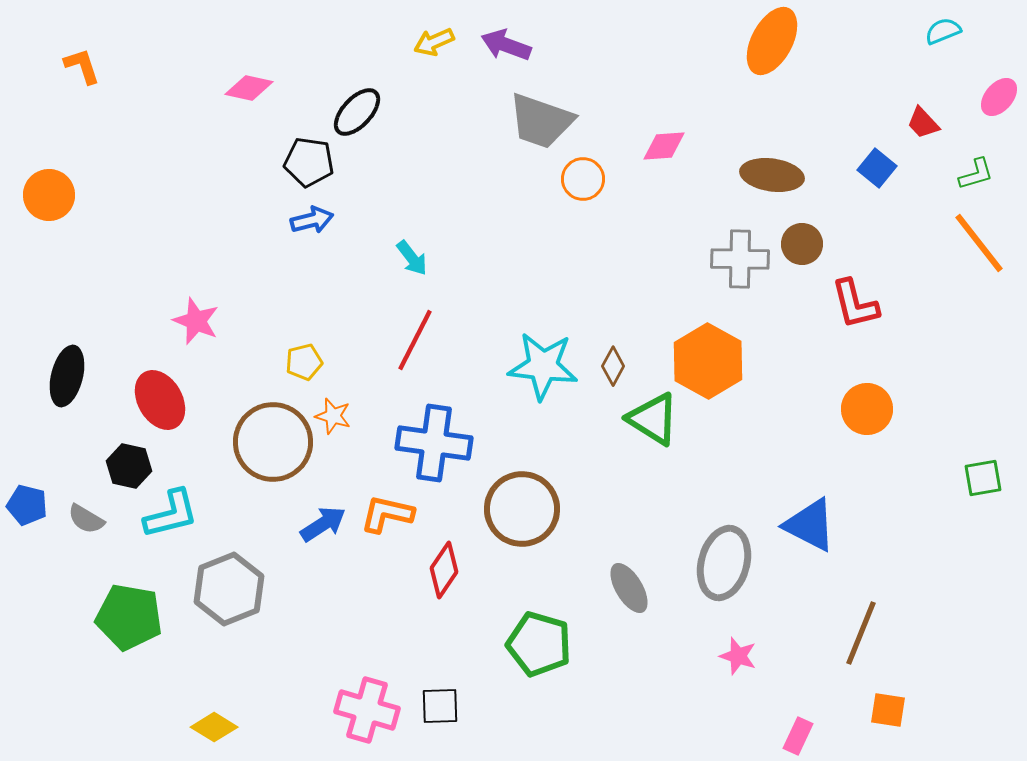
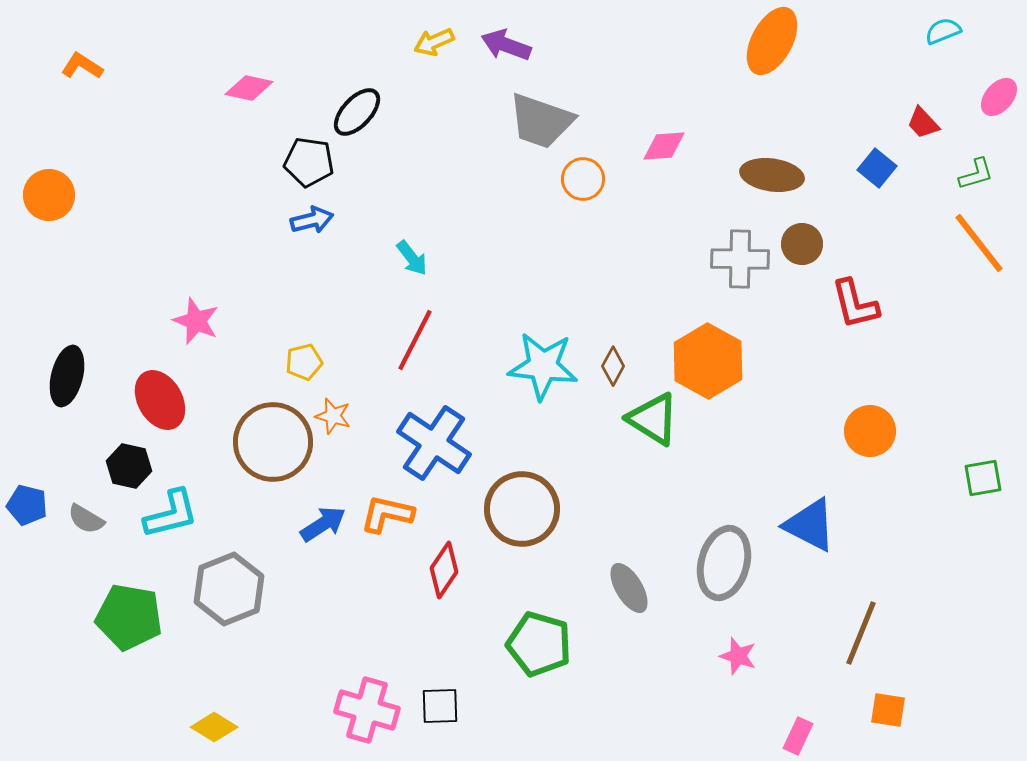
orange L-shape at (82, 66): rotated 39 degrees counterclockwise
orange circle at (867, 409): moved 3 px right, 22 px down
blue cross at (434, 443): rotated 26 degrees clockwise
